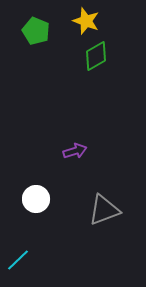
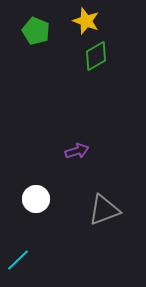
purple arrow: moved 2 px right
